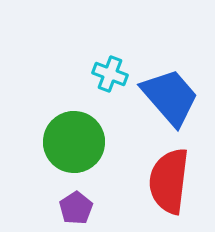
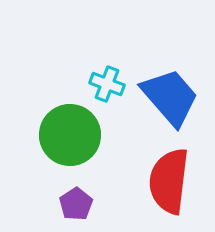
cyan cross: moved 3 px left, 10 px down
green circle: moved 4 px left, 7 px up
purple pentagon: moved 4 px up
